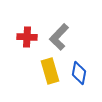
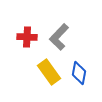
yellow rectangle: moved 1 px left, 1 px down; rotated 20 degrees counterclockwise
